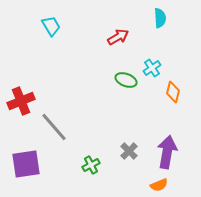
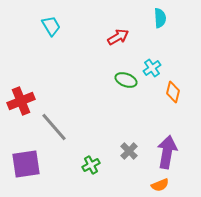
orange semicircle: moved 1 px right
